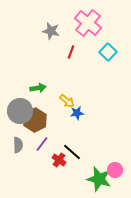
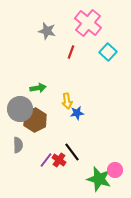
gray star: moved 4 px left
yellow arrow: rotated 42 degrees clockwise
gray circle: moved 2 px up
purple line: moved 4 px right, 16 px down
black line: rotated 12 degrees clockwise
